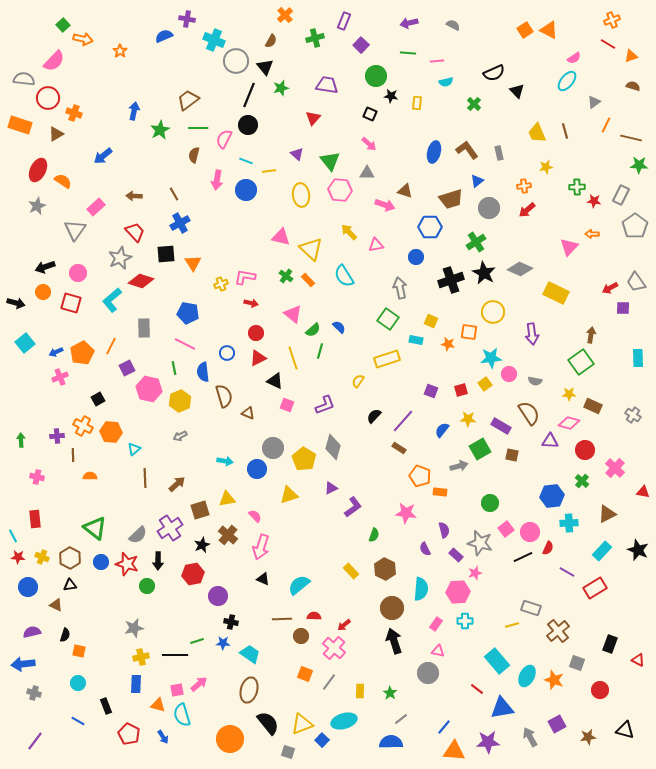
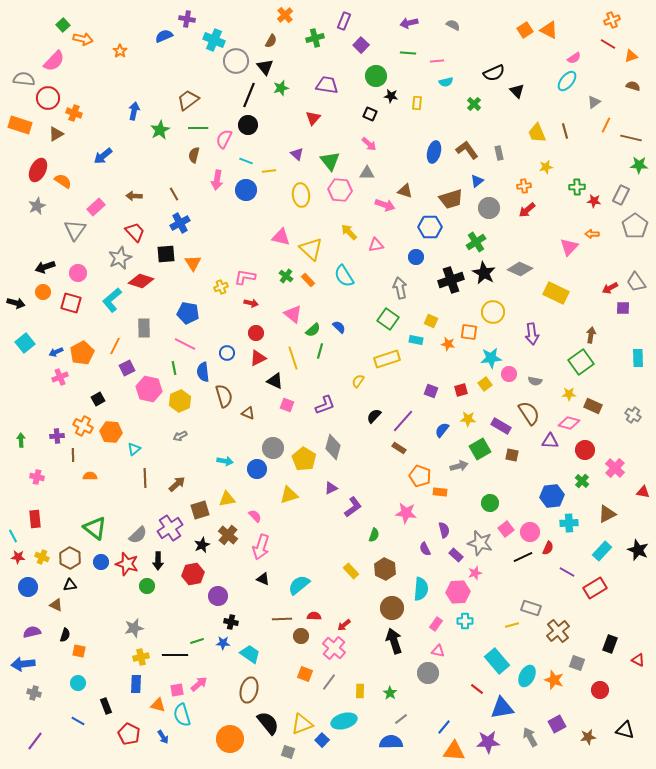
yellow cross at (221, 284): moved 3 px down
orange line at (111, 346): moved 4 px right
